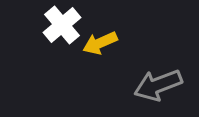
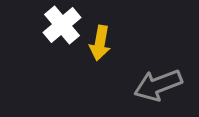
yellow arrow: rotated 56 degrees counterclockwise
